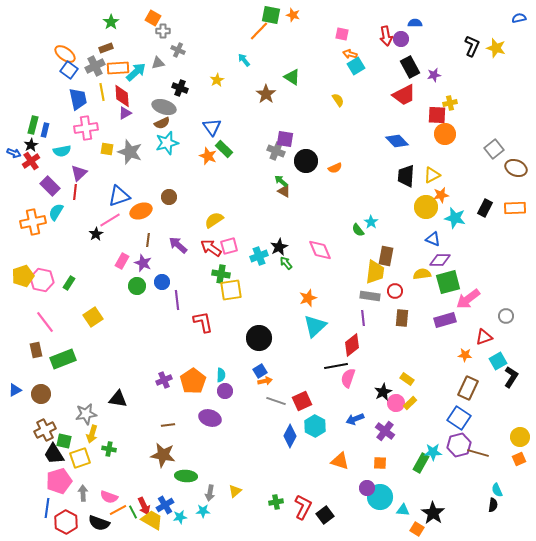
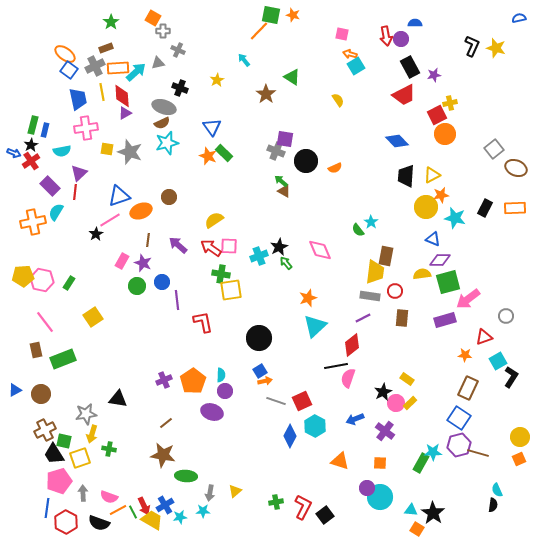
red square at (437, 115): rotated 30 degrees counterclockwise
green rectangle at (224, 149): moved 4 px down
pink square at (229, 246): rotated 18 degrees clockwise
yellow pentagon at (23, 276): rotated 15 degrees clockwise
purple line at (363, 318): rotated 70 degrees clockwise
purple ellipse at (210, 418): moved 2 px right, 6 px up
brown line at (168, 425): moved 2 px left, 2 px up; rotated 32 degrees counterclockwise
cyan triangle at (403, 510): moved 8 px right
